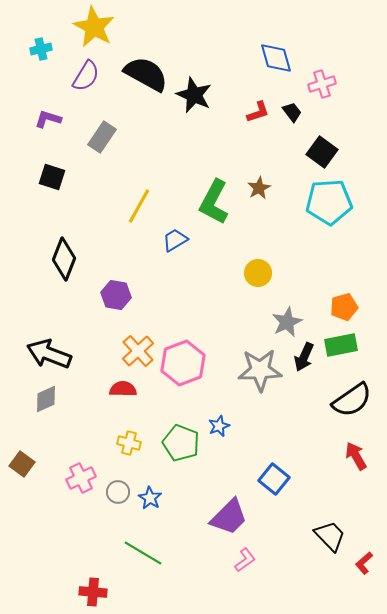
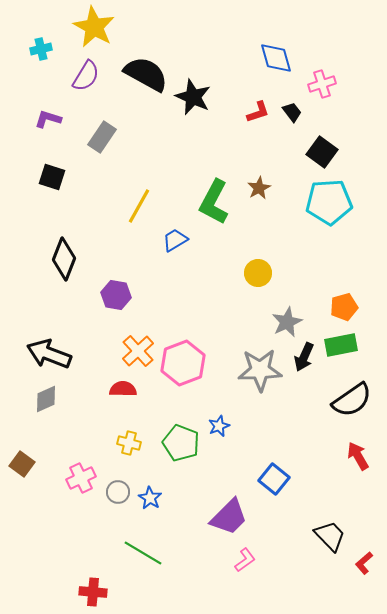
black star at (194, 95): moved 1 px left, 2 px down
red arrow at (356, 456): moved 2 px right
